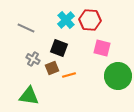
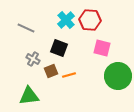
brown square: moved 1 px left, 3 px down
green triangle: rotated 15 degrees counterclockwise
